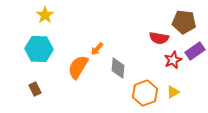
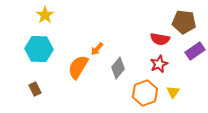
red semicircle: moved 1 px right, 1 px down
red star: moved 14 px left, 4 px down
gray diamond: rotated 35 degrees clockwise
yellow triangle: rotated 24 degrees counterclockwise
